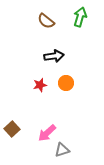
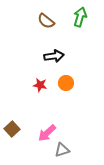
red star: rotated 24 degrees clockwise
